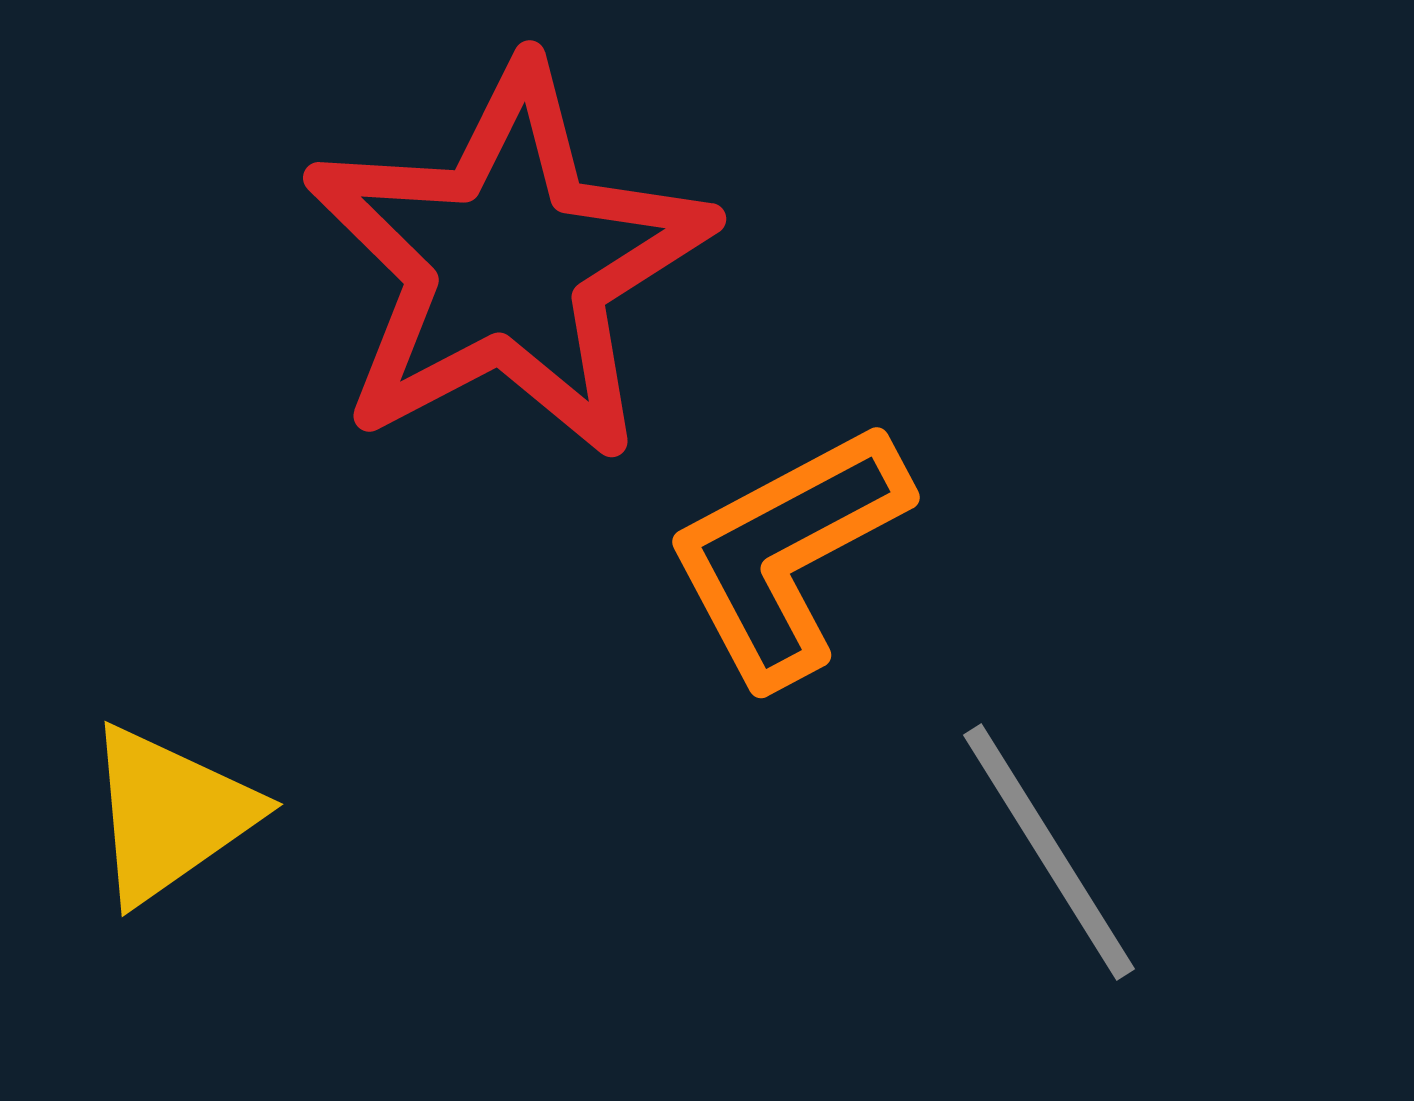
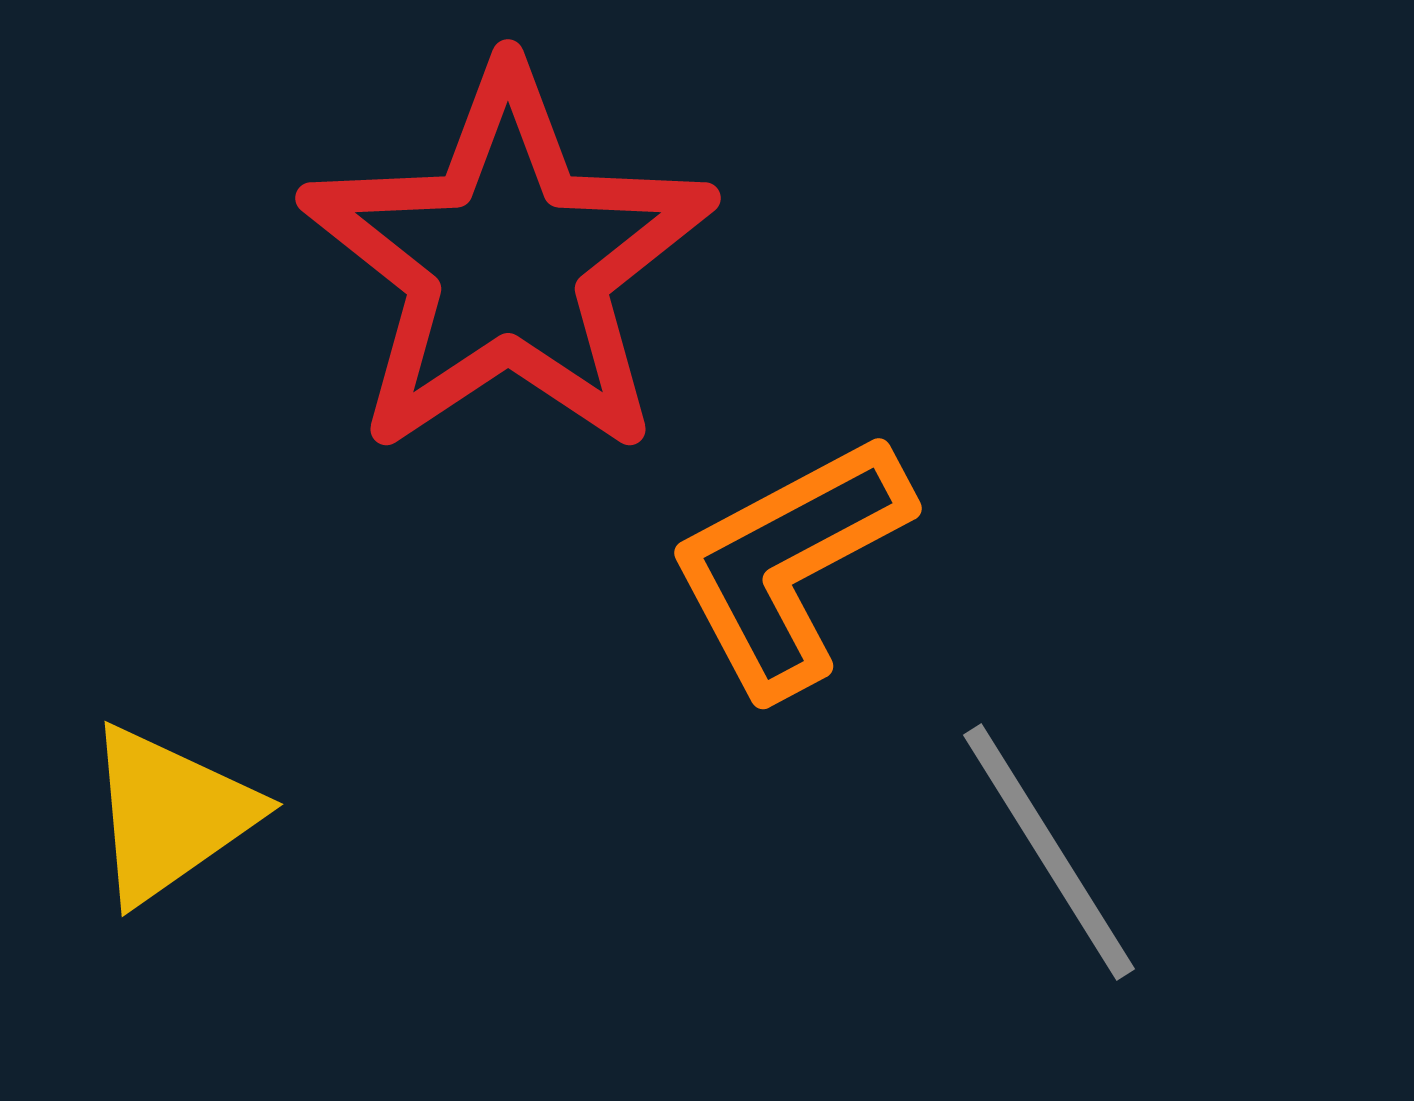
red star: rotated 6 degrees counterclockwise
orange L-shape: moved 2 px right, 11 px down
